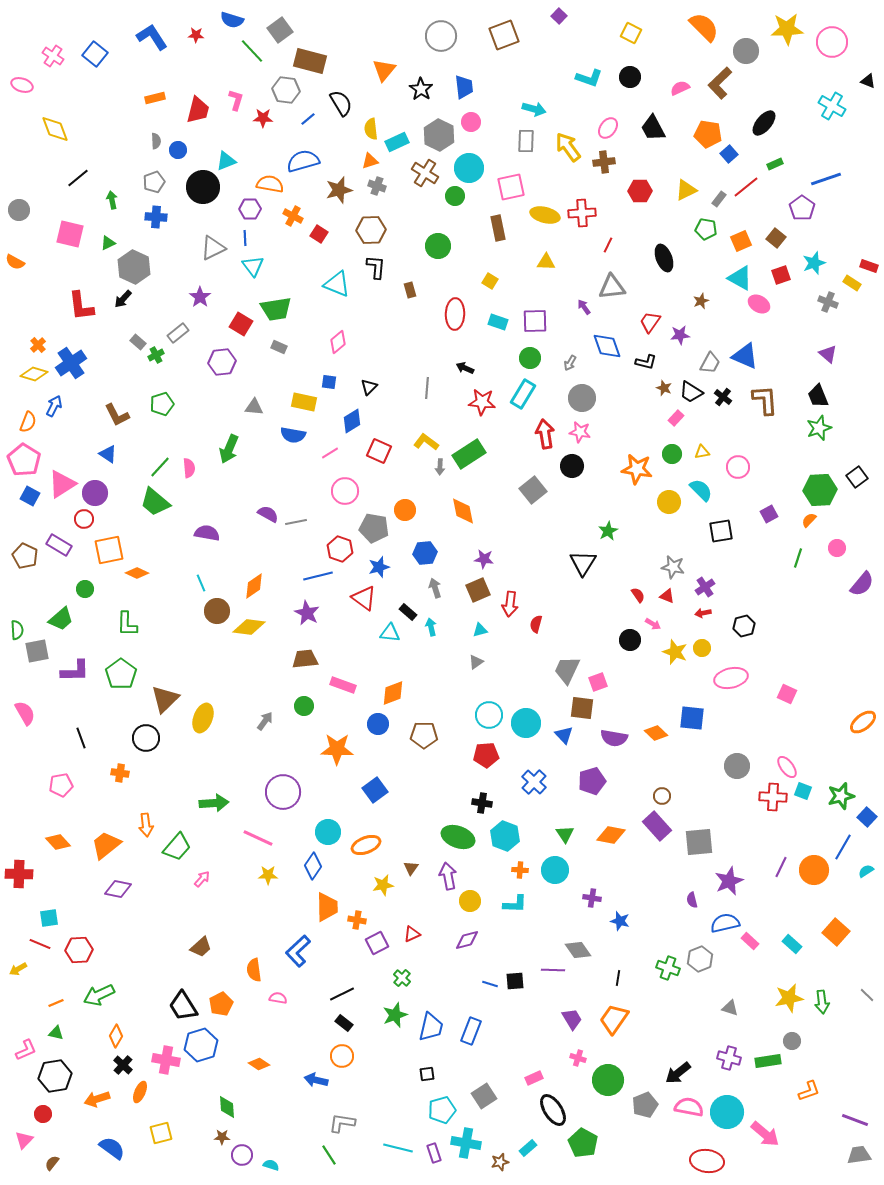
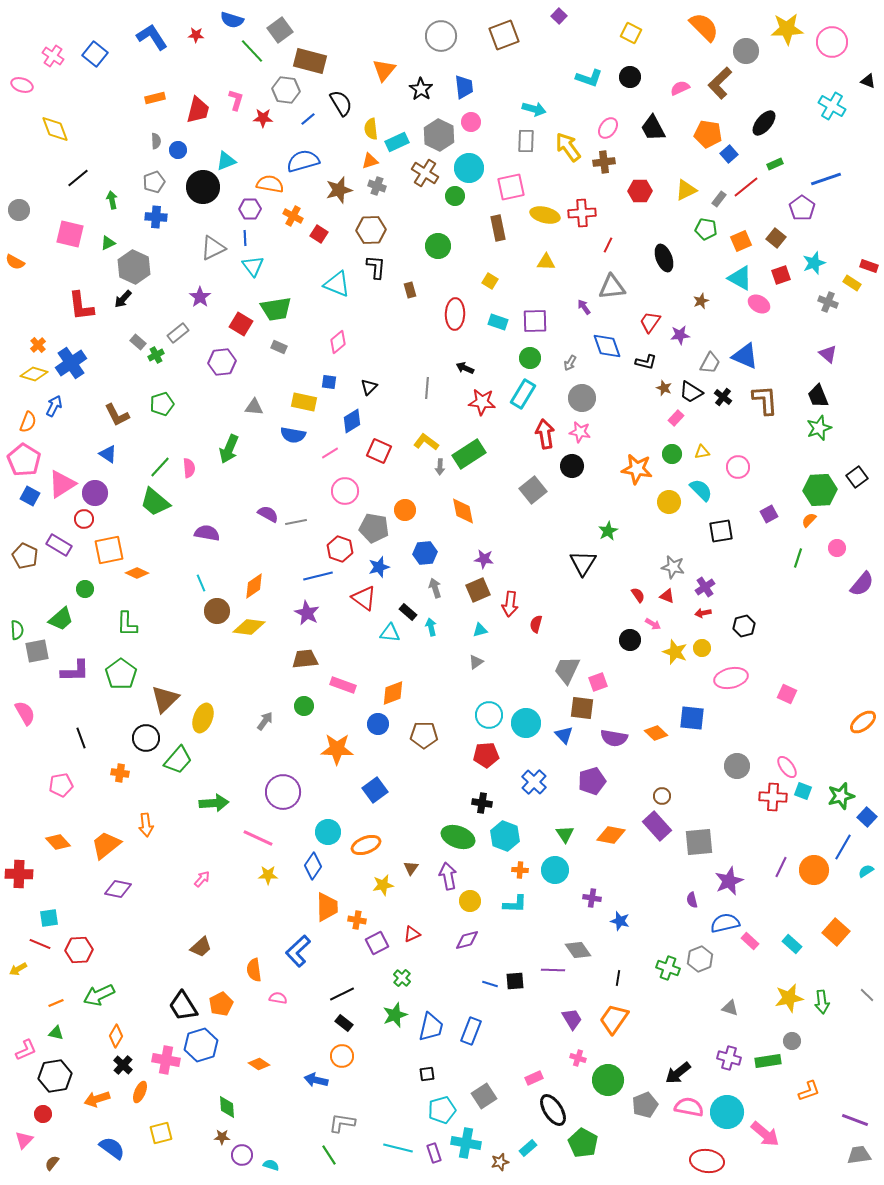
green trapezoid at (177, 847): moved 1 px right, 87 px up
